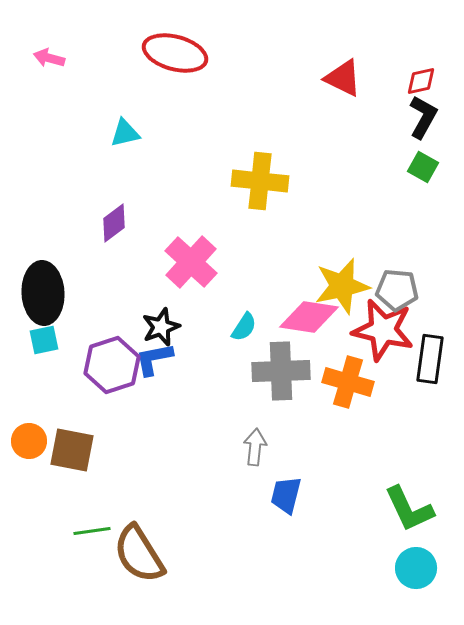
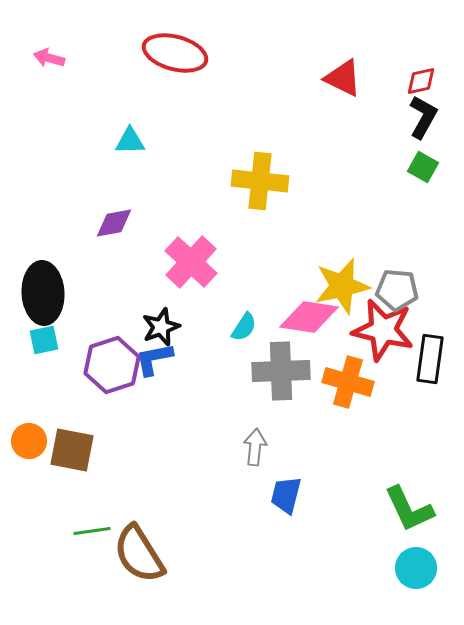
cyan triangle: moved 5 px right, 8 px down; rotated 12 degrees clockwise
purple diamond: rotated 27 degrees clockwise
